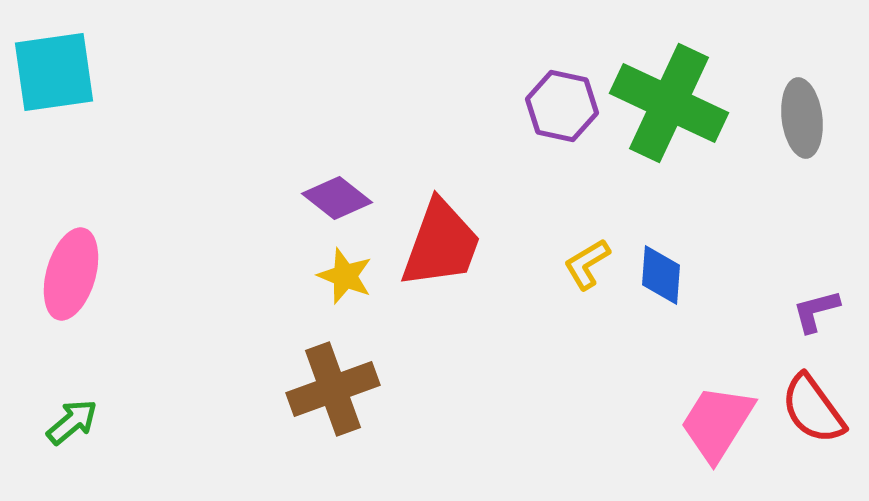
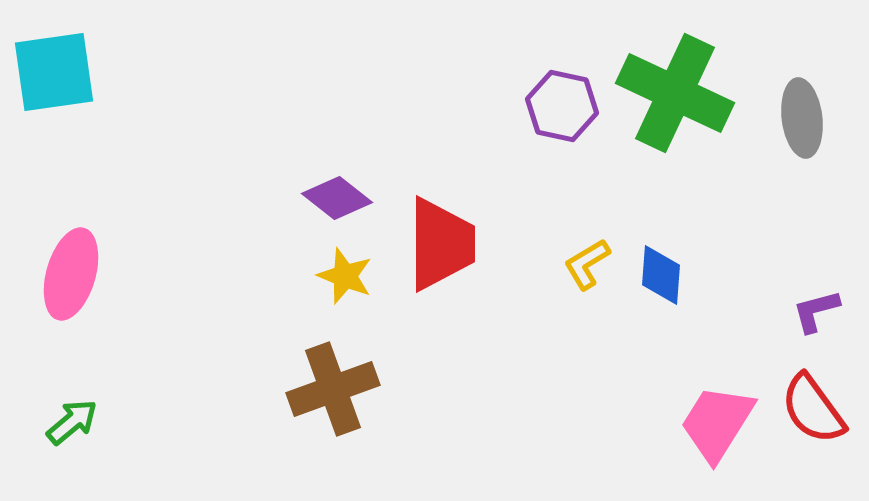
green cross: moved 6 px right, 10 px up
red trapezoid: rotated 20 degrees counterclockwise
